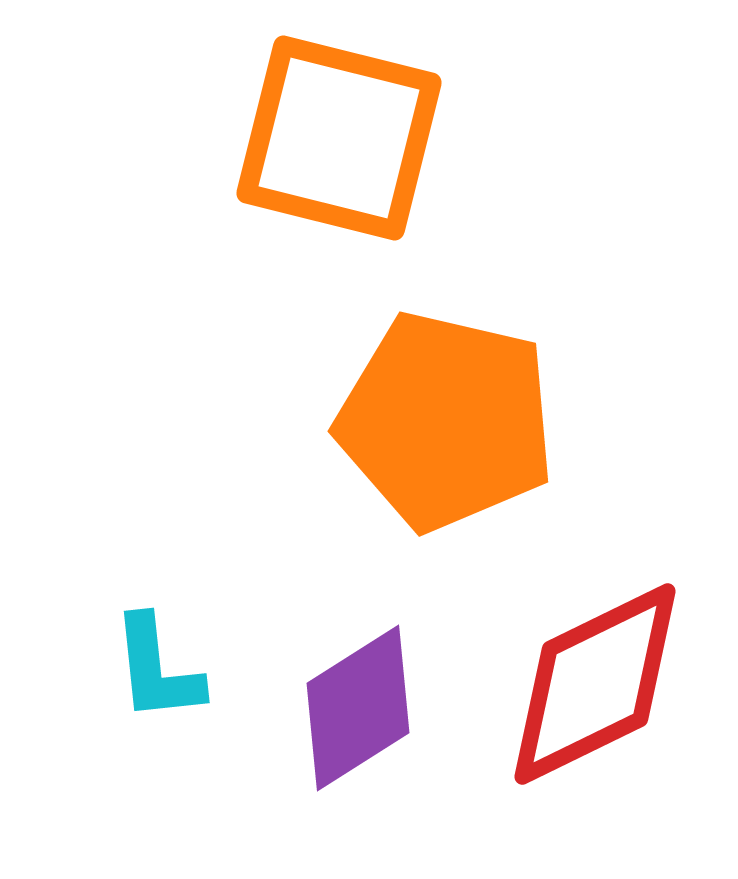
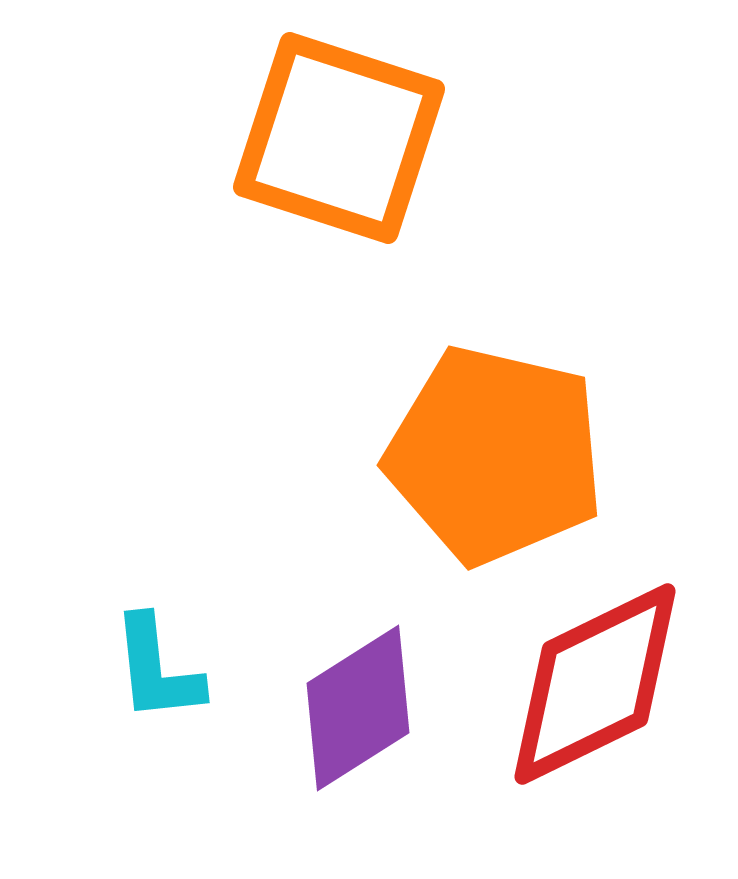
orange square: rotated 4 degrees clockwise
orange pentagon: moved 49 px right, 34 px down
